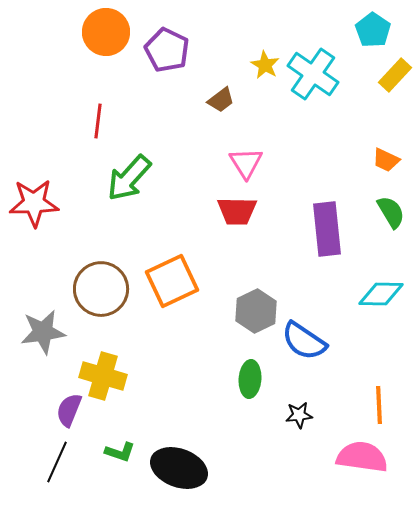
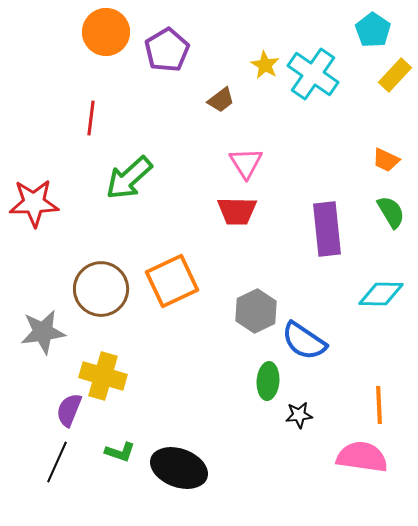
purple pentagon: rotated 15 degrees clockwise
red line: moved 7 px left, 3 px up
green arrow: rotated 6 degrees clockwise
green ellipse: moved 18 px right, 2 px down
